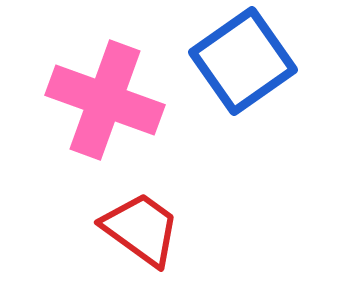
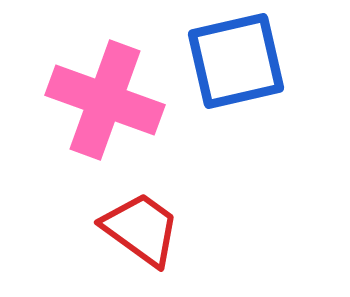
blue square: moved 7 px left; rotated 22 degrees clockwise
